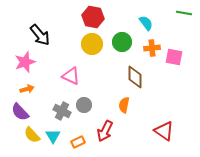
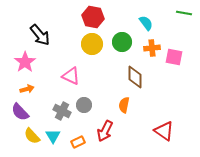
pink star: rotated 15 degrees counterclockwise
yellow semicircle: moved 1 px down
